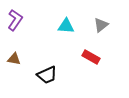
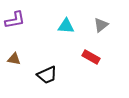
purple L-shape: rotated 45 degrees clockwise
